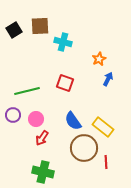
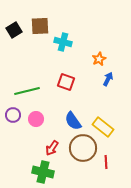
red square: moved 1 px right, 1 px up
red arrow: moved 10 px right, 10 px down
brown circle: moved 1 px left
